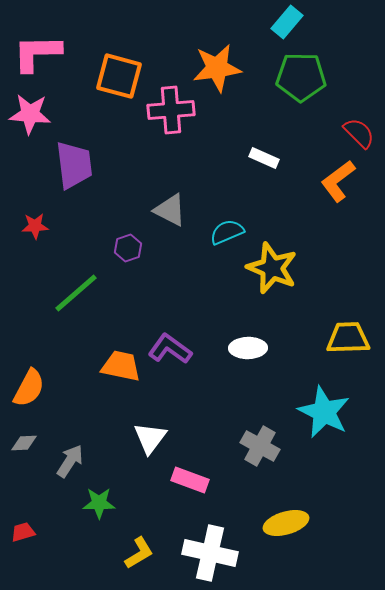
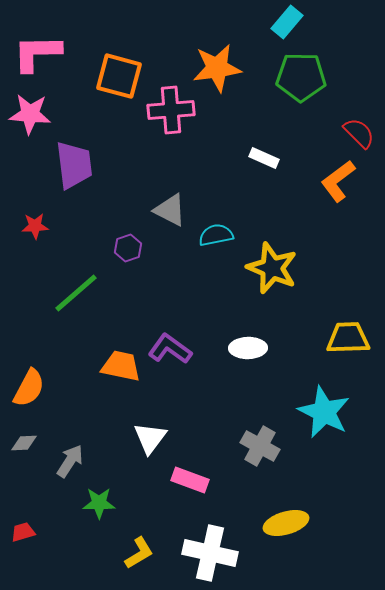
cyan semicircle: moved 11 px left, 3 px down; rotated 12 degrees clockwise
